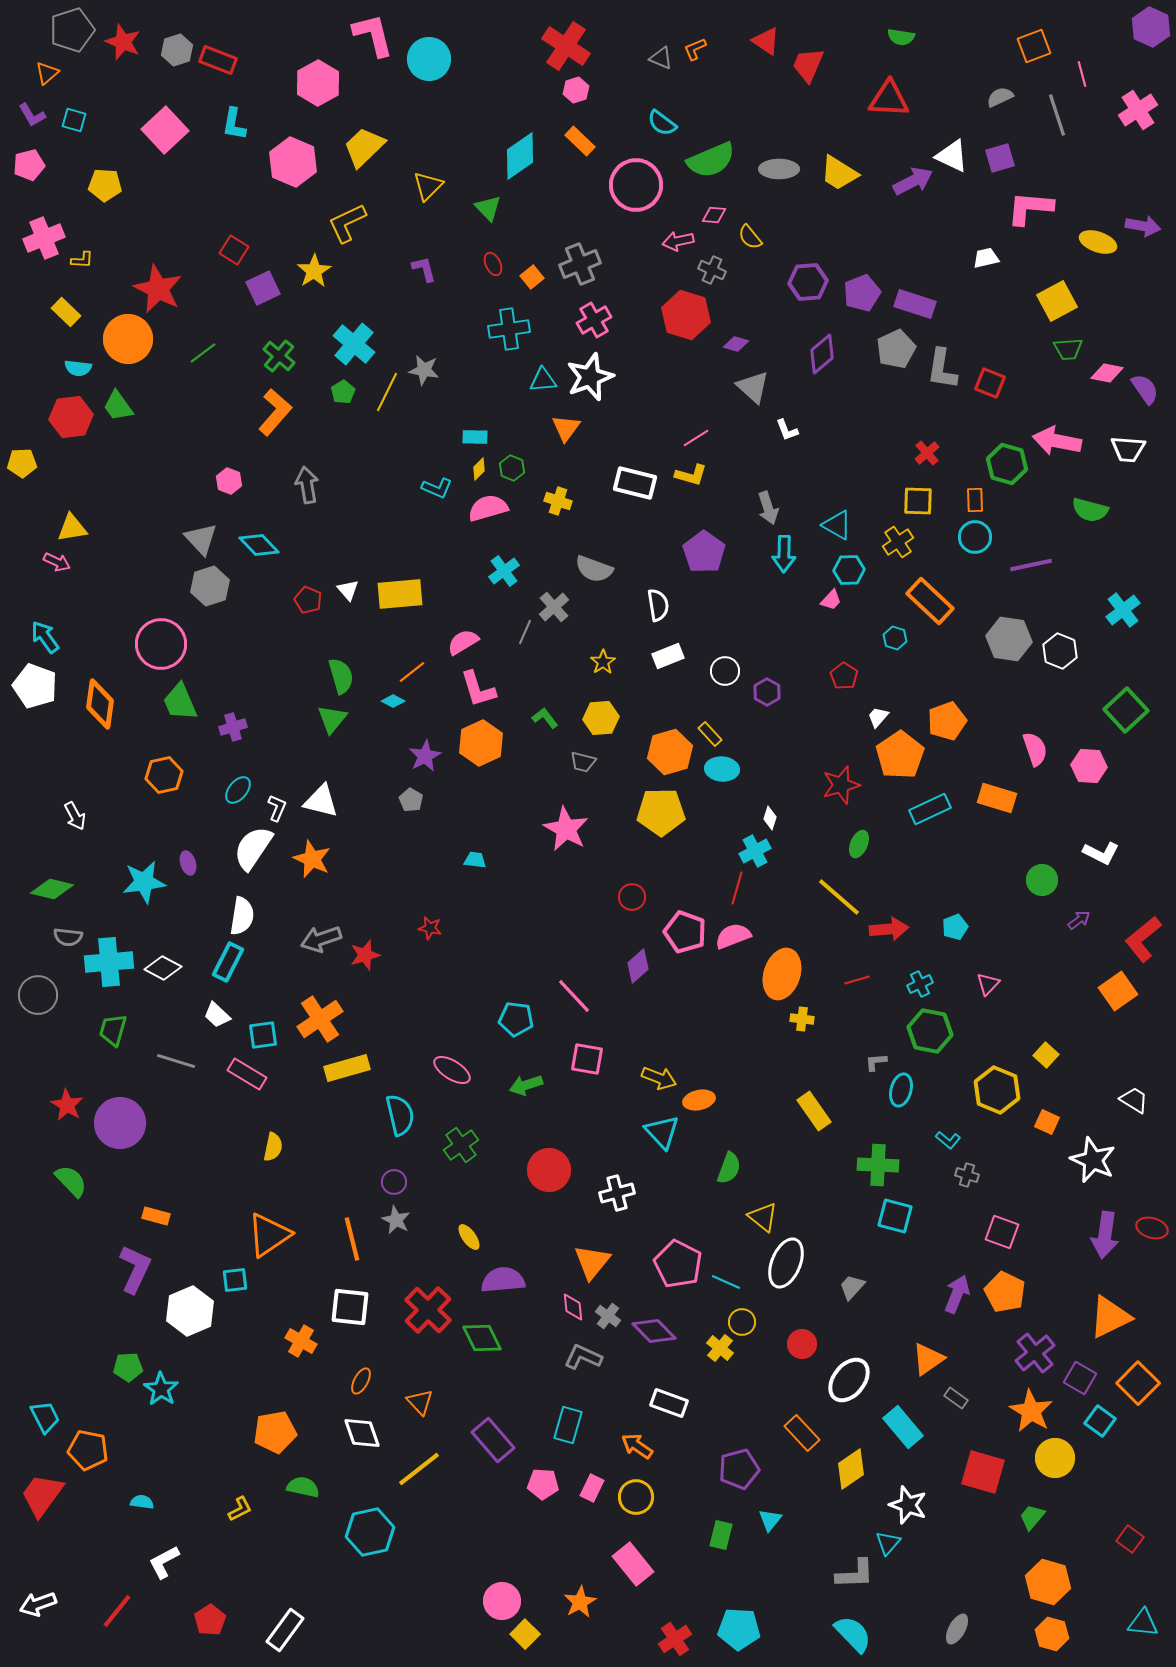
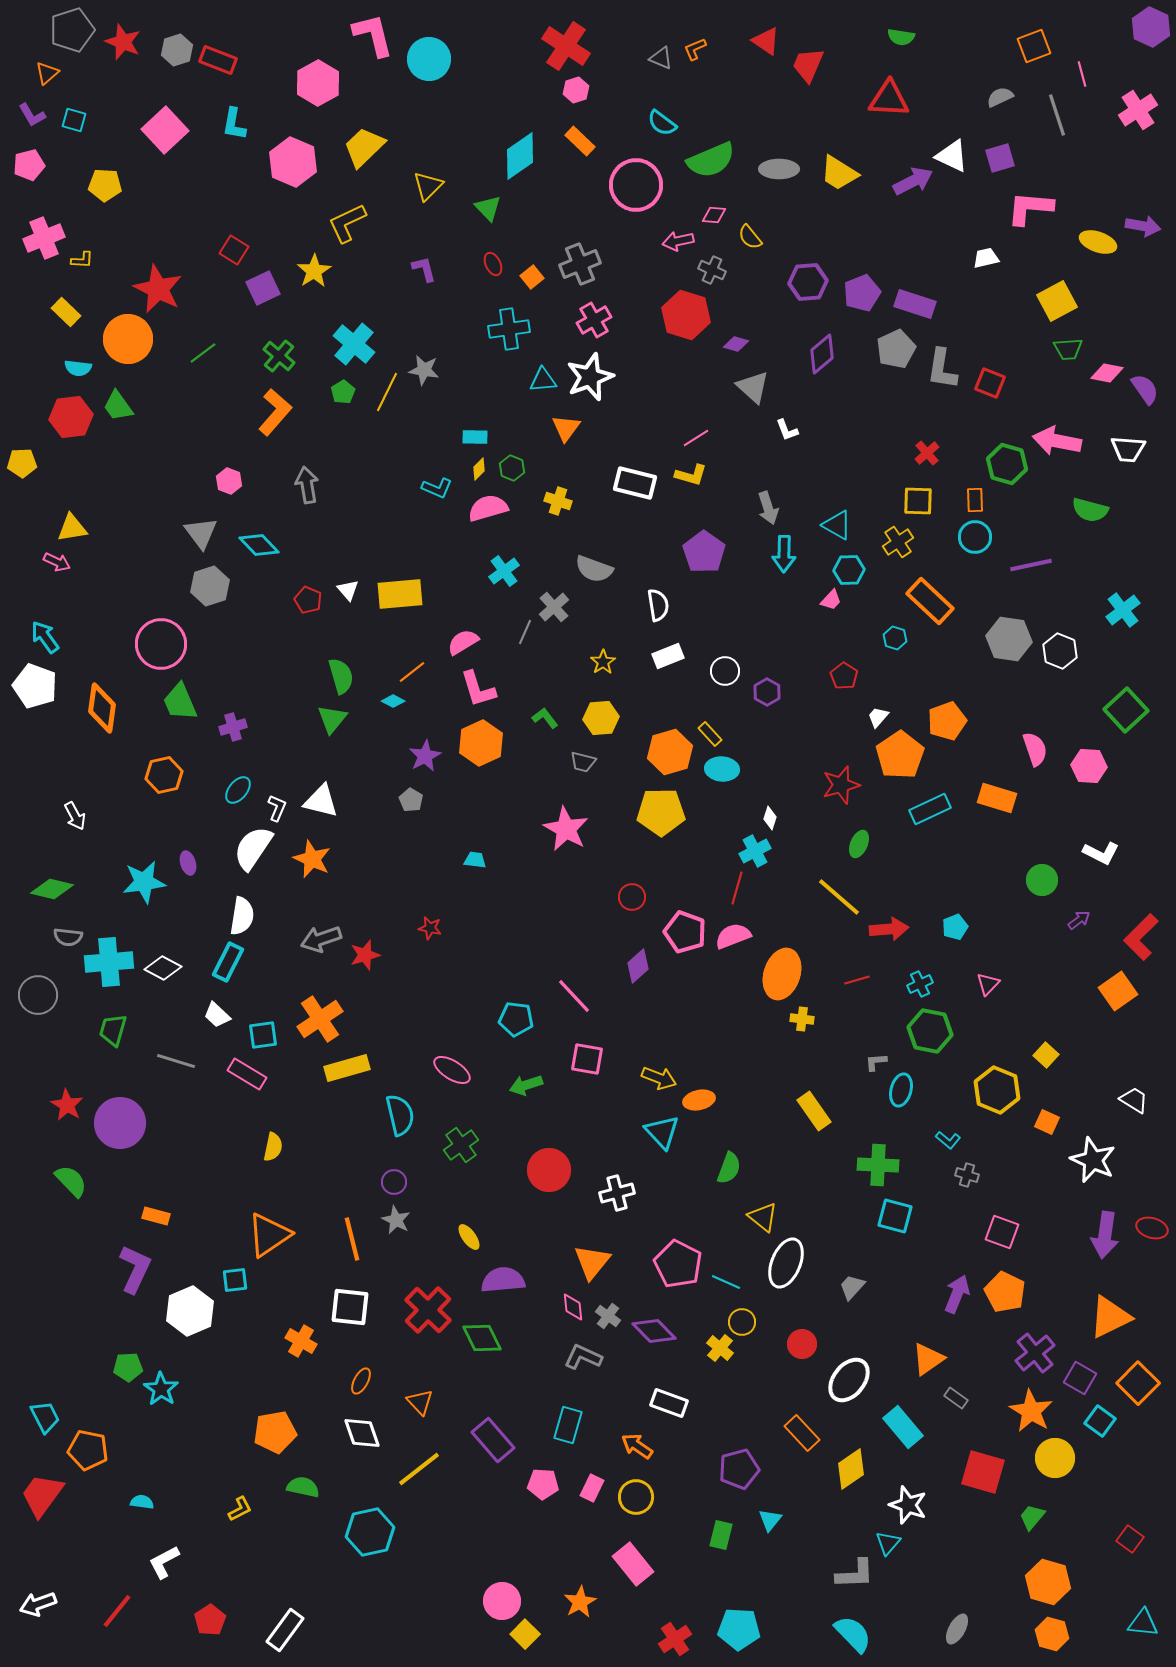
gray triangle at (201, 539): moved 6 px up; rotated 6 degrees clockwise
orange diamond at (100, 704): moved 2 px right, 4 px down
red L-shape at (1143, 939): moved 2 px left, 2 px up; rotated 6 degrees counterclockwise
